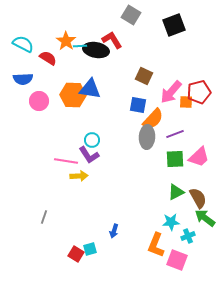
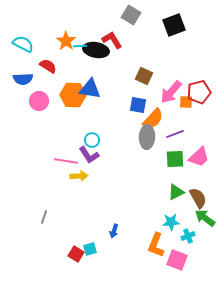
red semicircle: moved 8 px down
